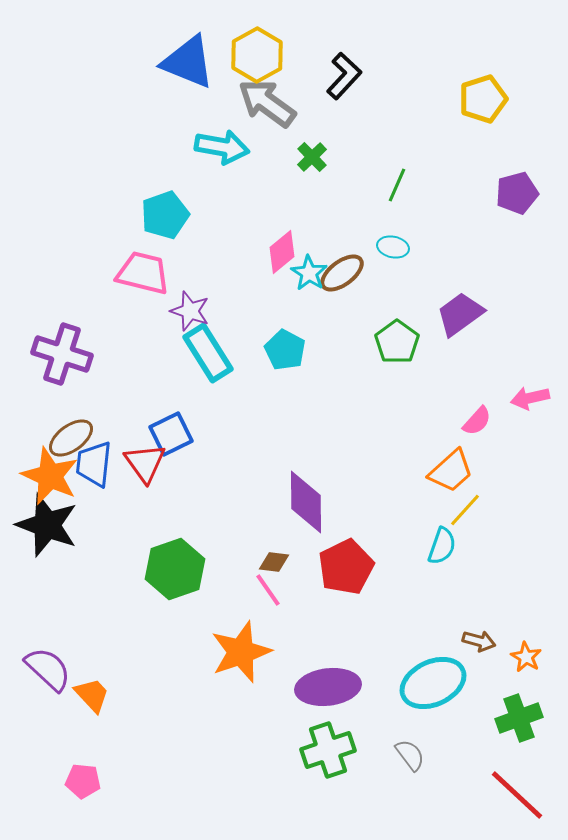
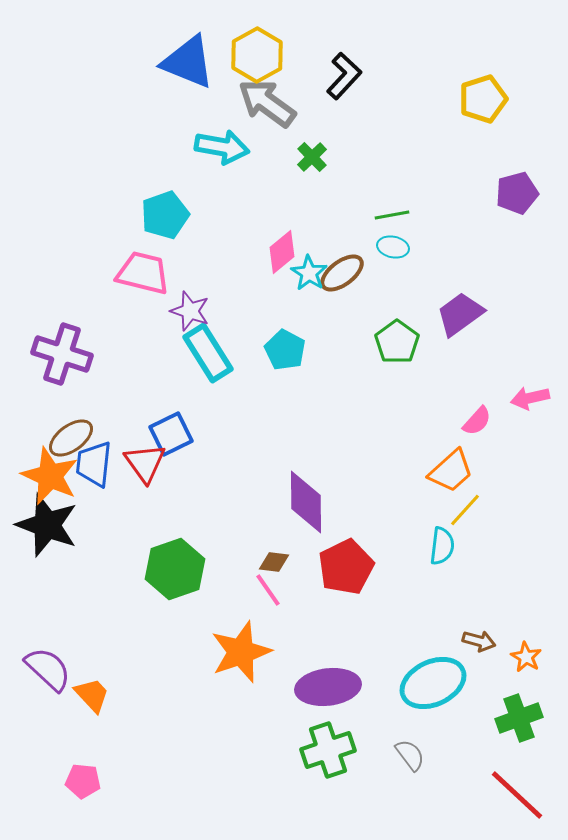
green line at (397, 185): moved 5 px left, 30 px down; rotated 56 degrees clockwise
cyan semicircle at (442, 546): rotated 12 degrees counterclockwise
